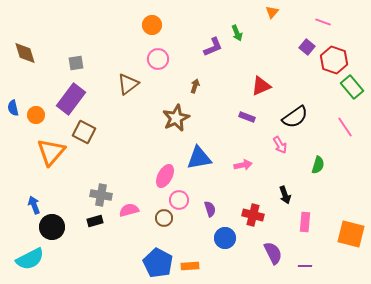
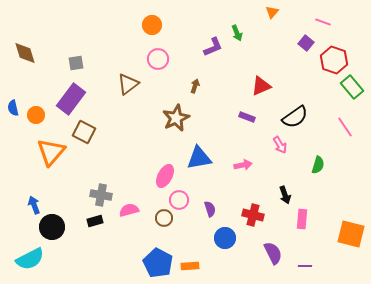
purple square at (307, 47): moved 1 px left, 4 px up
pink rectangle at (305, 222): moved 3 px left, 3 px up
